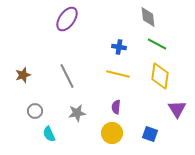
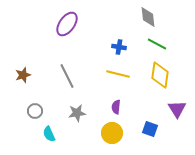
purple ellipse: moved 5 px down
yellow diamond: moved 1 px up
blue square: moved 5 px up
